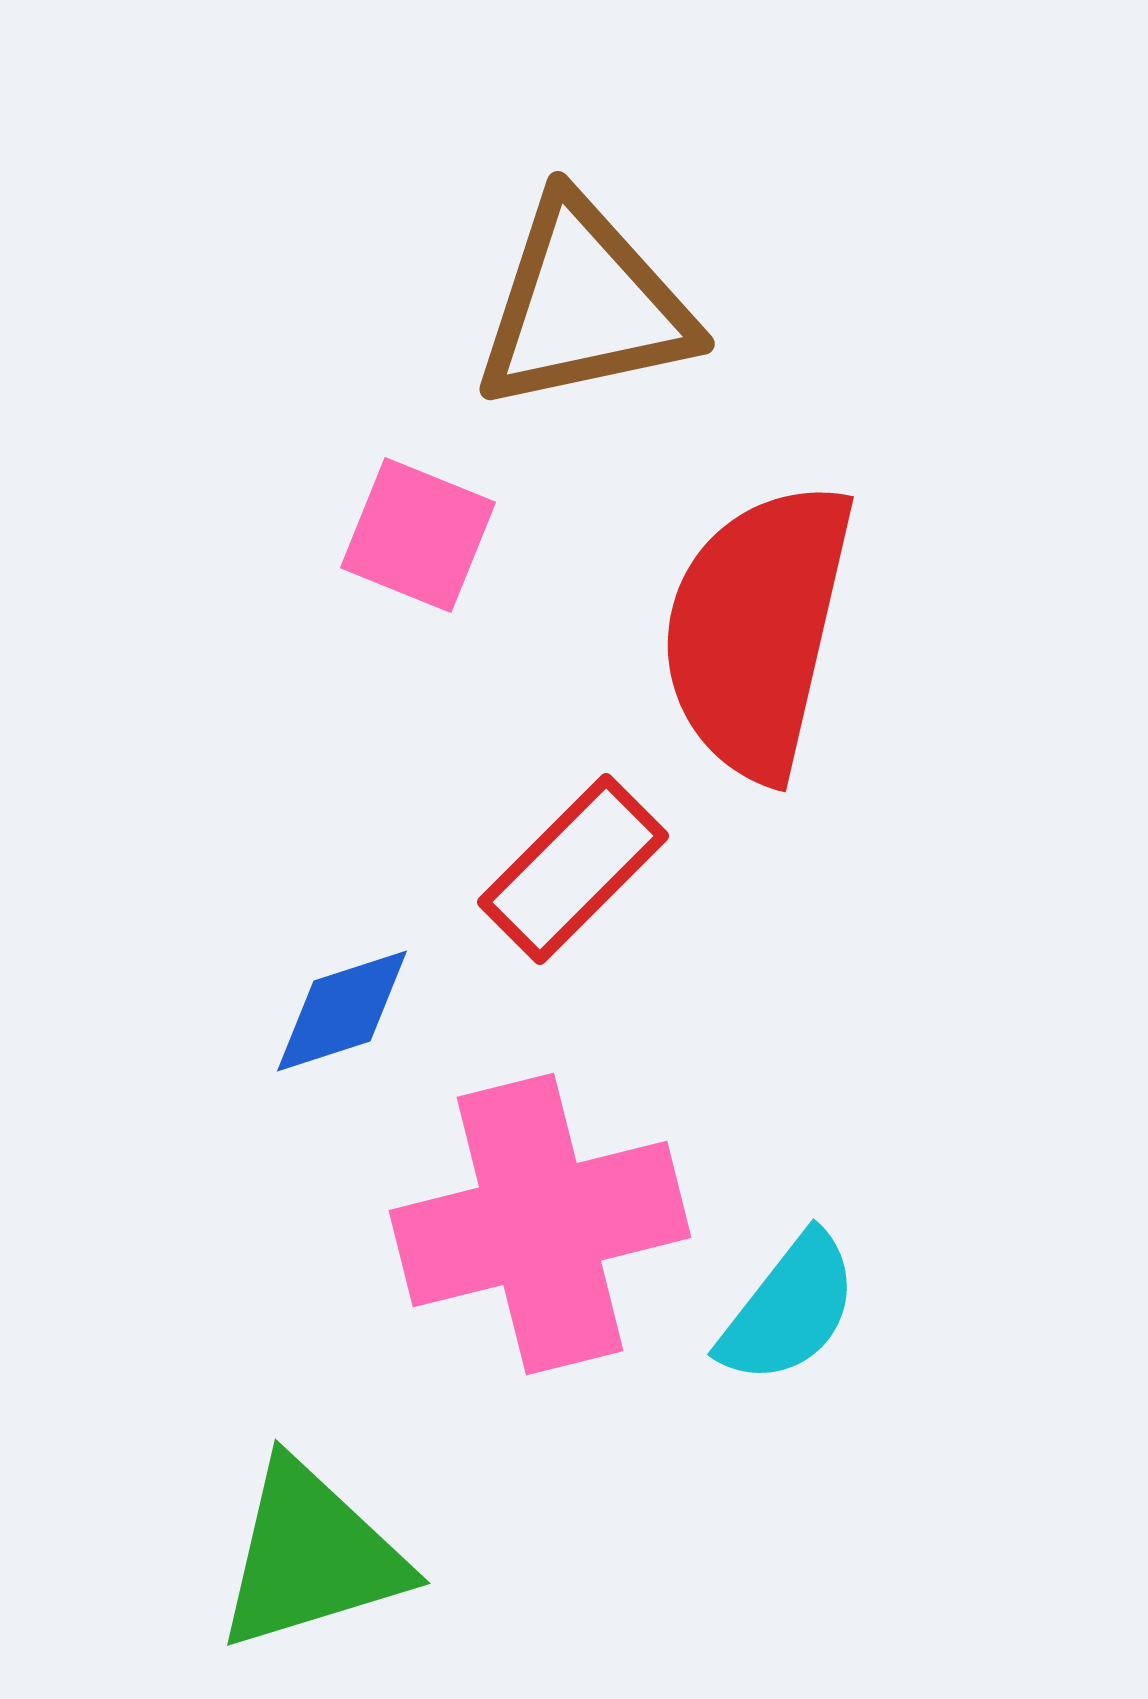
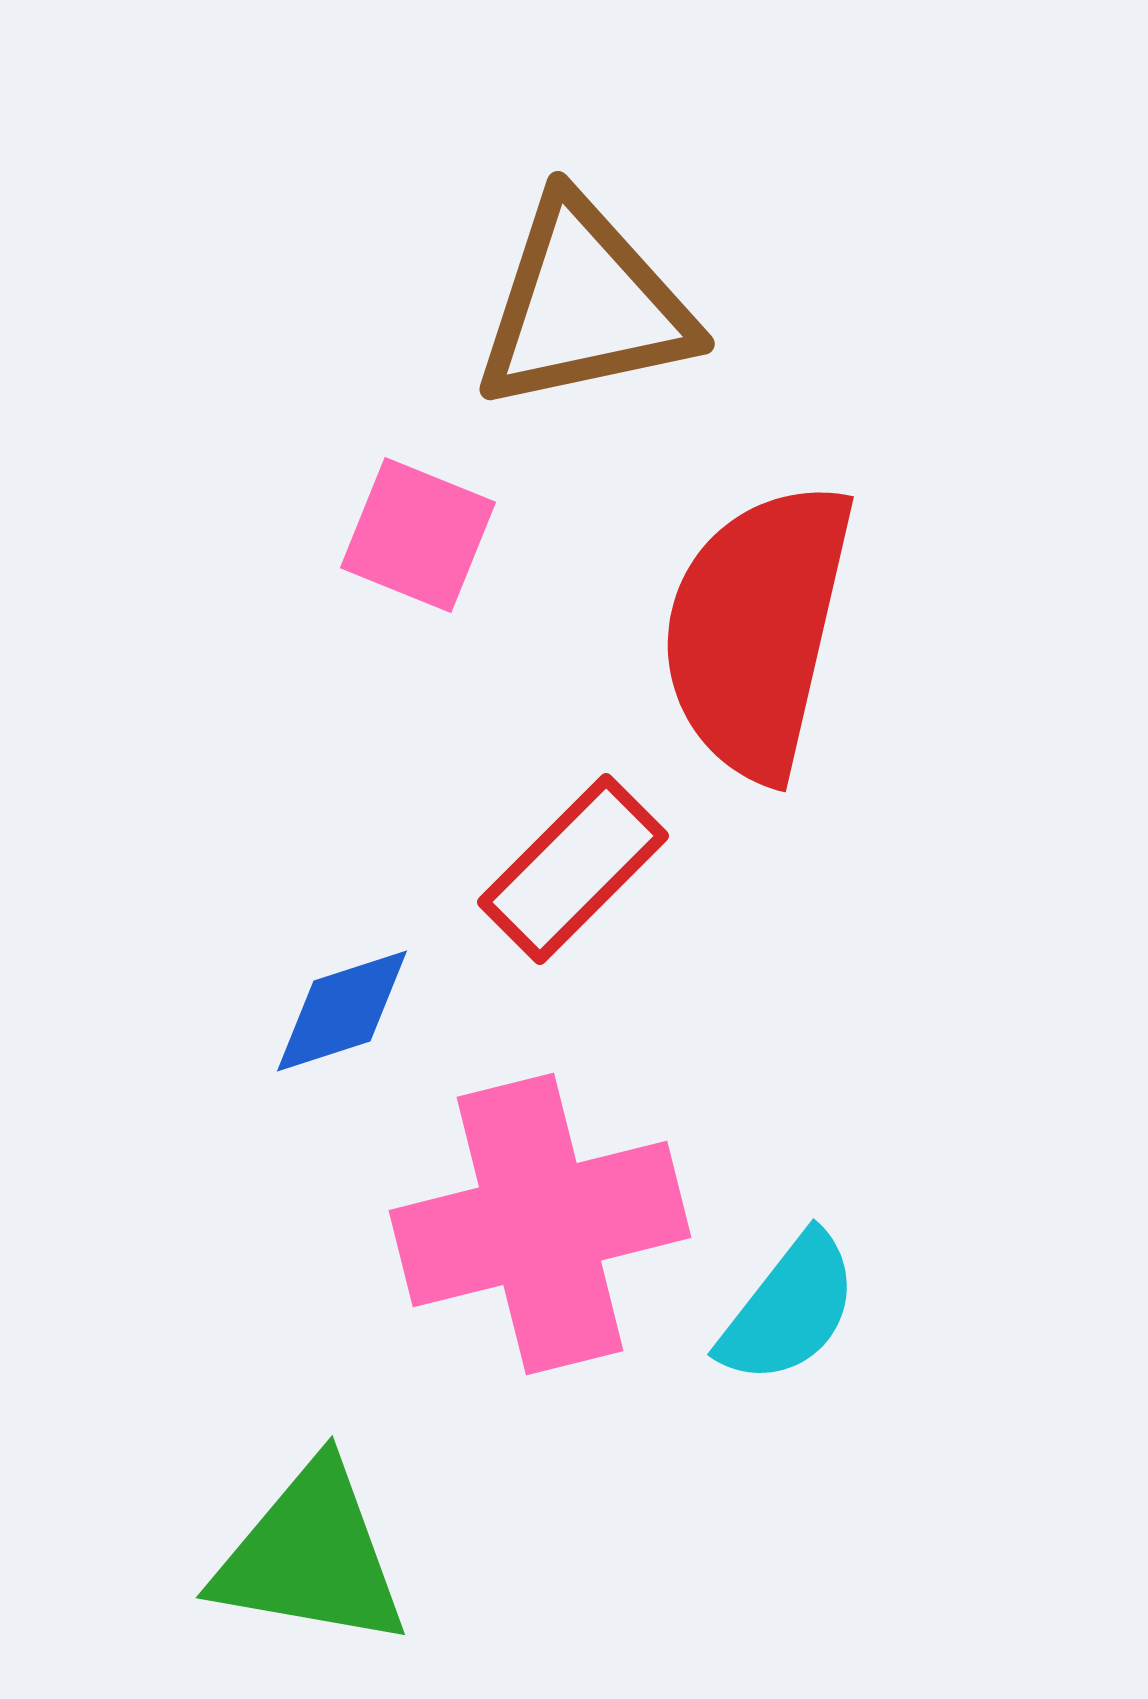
green triangle: rotated 27 degrees clockwise
